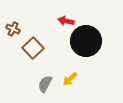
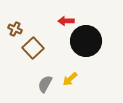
red arrow: rotated 14 degrees counterclockwise
brown cross: moved 2 px right
